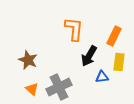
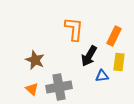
brown star: moved 7 px right
blue triangle: moved 1 px up
gray cross: rotated 15 degrees clockwise
